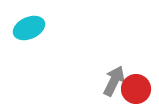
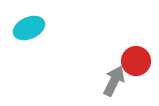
red circle: moved 28 px up
